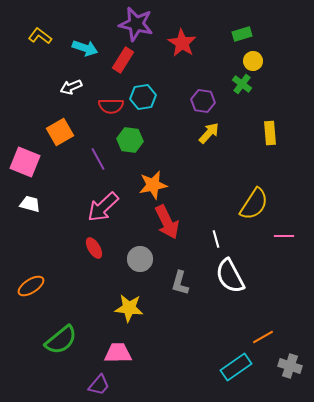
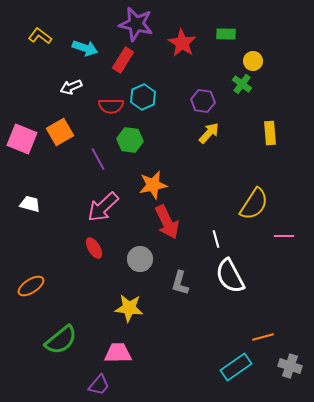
green rectangle: moved 16 px left; rotated 18 degrees clockwise
cyan hexagon: rotated 15 degrees counterclockwise
pink square: moved 3 px left, 23 px up
orange line: rotated 15 degrees clockwise
